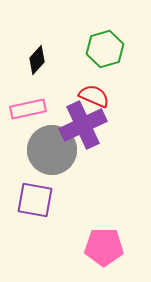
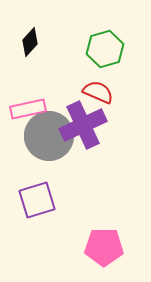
black diamond: moved 7 px left, 18 px up
red semicircle: moved 4 px right, 4 px up
gray circle: moved 3 px left, 14 px up
purple square: moved 2 px right; rotated 27 degrees counterclockwise
